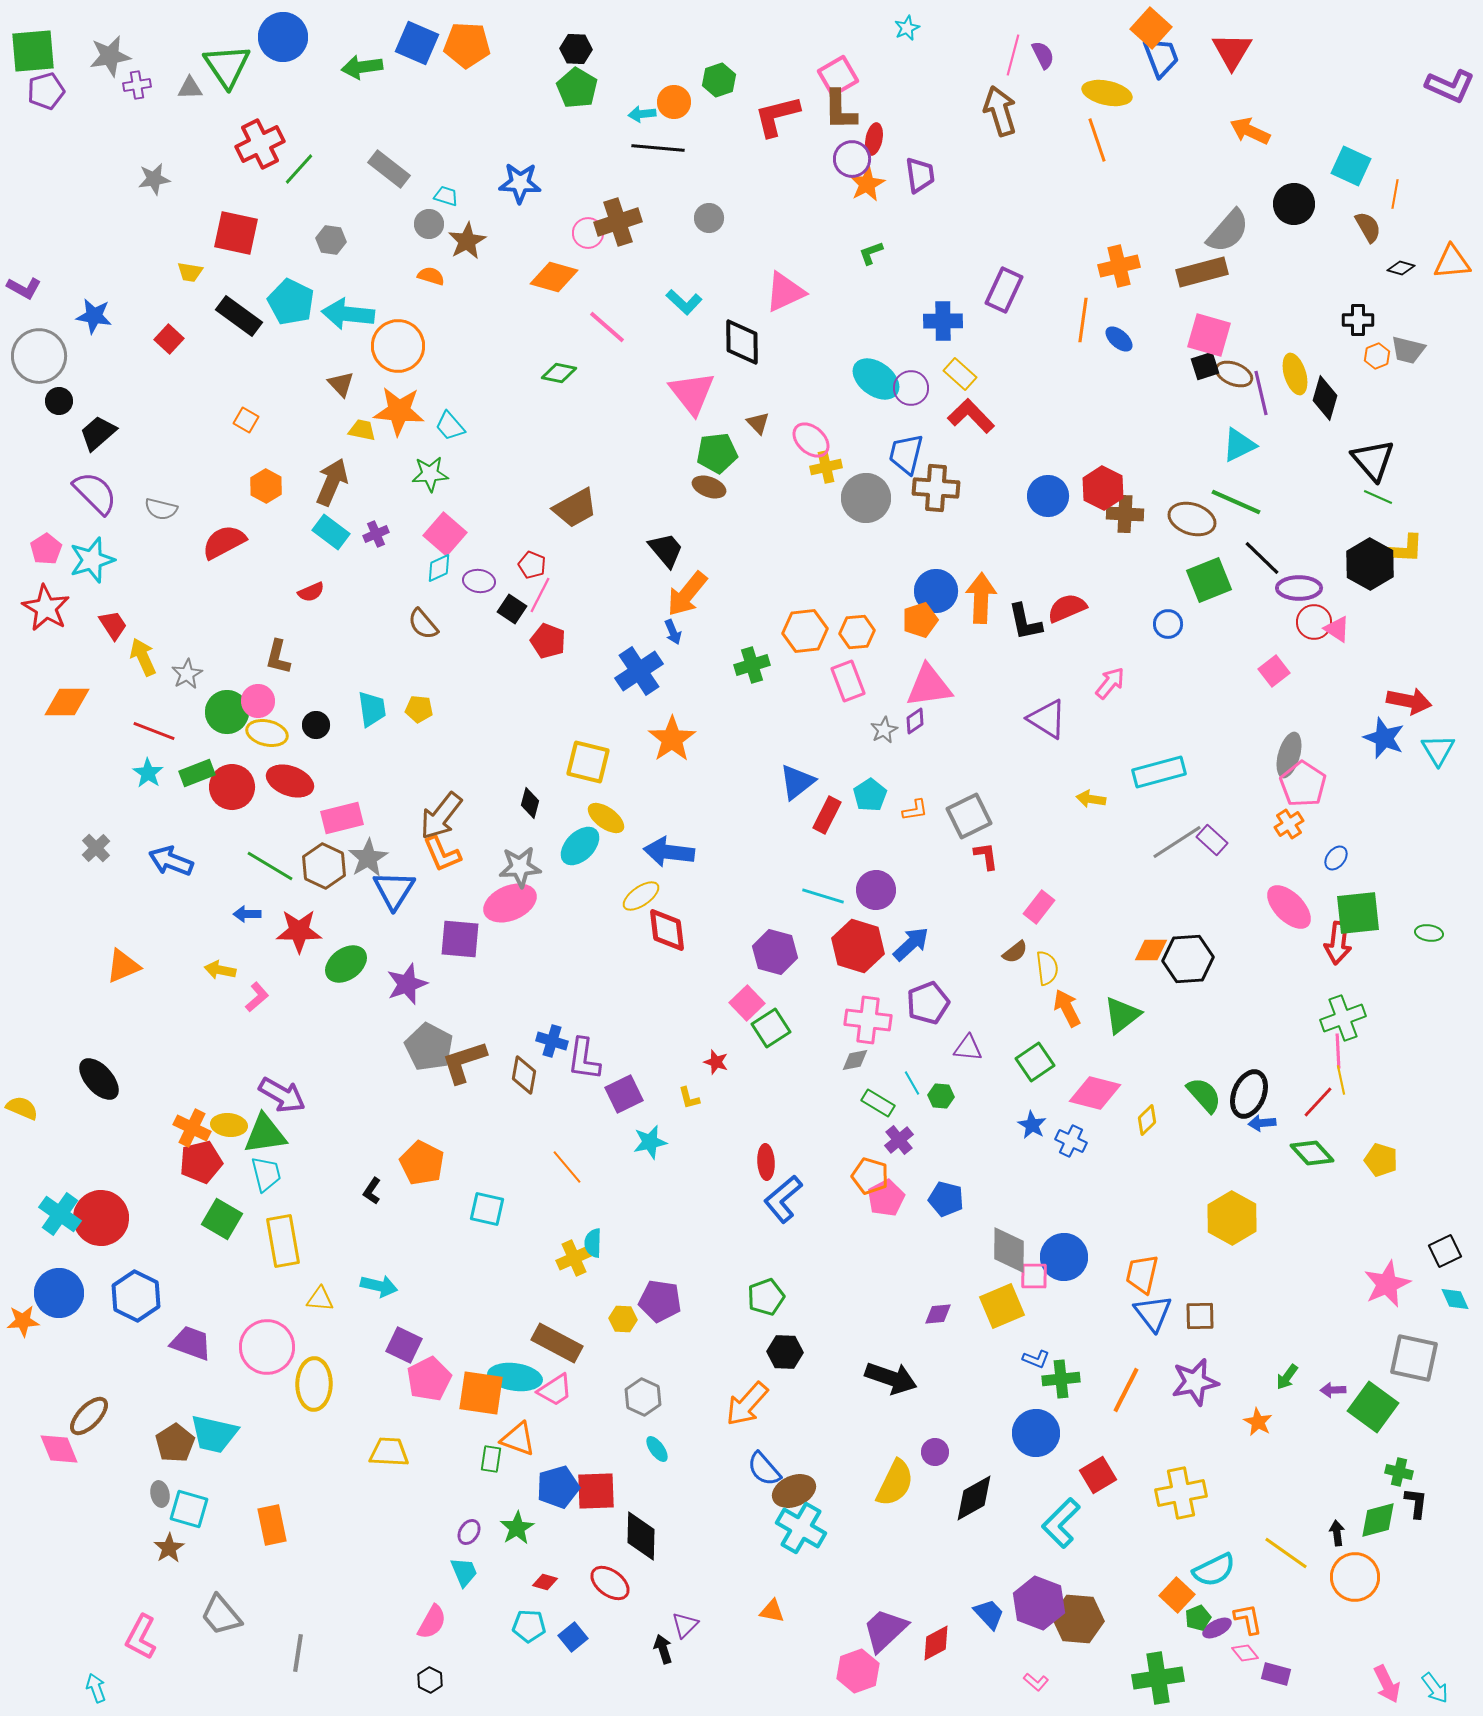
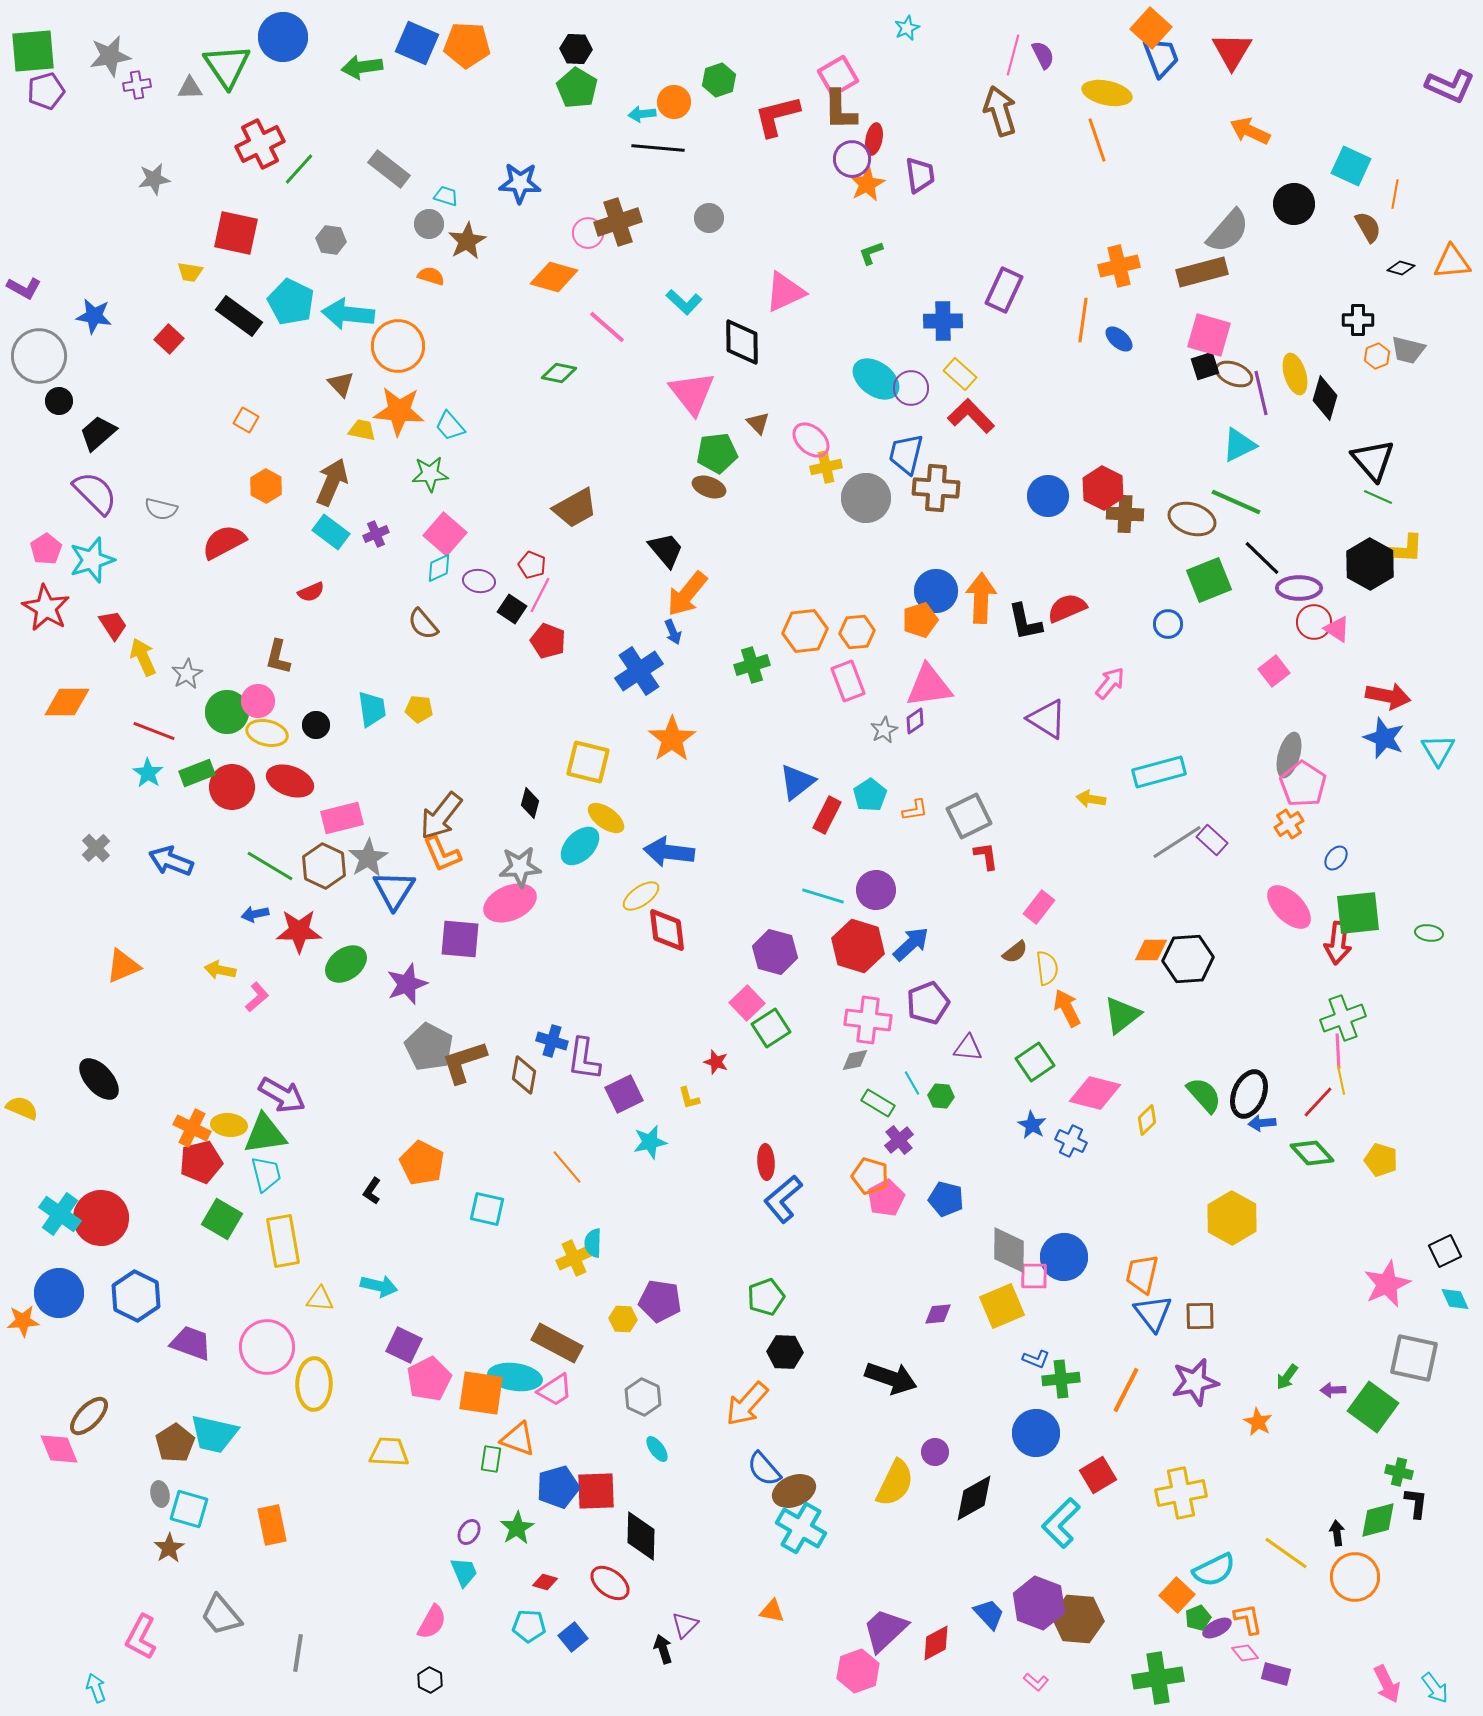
red arrow at (1409, 701): moved 21 px left, 5 px up
blue arrow at (247, 914): moved 8 px right; rotated 12 degrees counterclockwise
